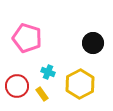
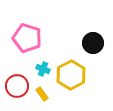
cyan cross: moved 5 px left, 3 px up
yellow hexagon: moved 9 px left, 9 px up
